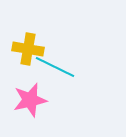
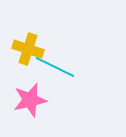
yellow cross: rotated 8 degrees clockwise
